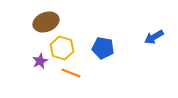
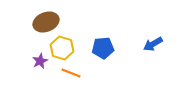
blue arrow: moved 1 px left, 7 px down
blue pentagon: rotated 15 degrees counterclockwise
